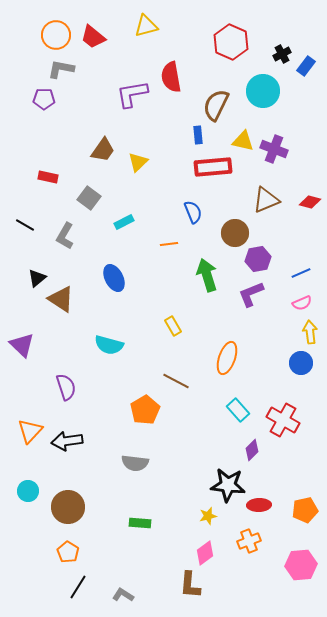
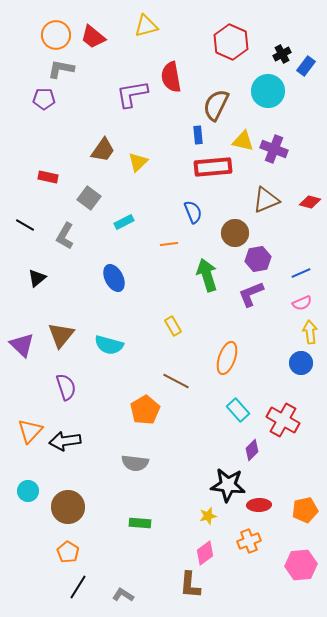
cyan circle at (263, 91): moved 5 px right
brown triangle at (61, 299): moved 36 px down; rotated 36 degrees clockwise
black arrow at (67, 441): moved 2 px left
